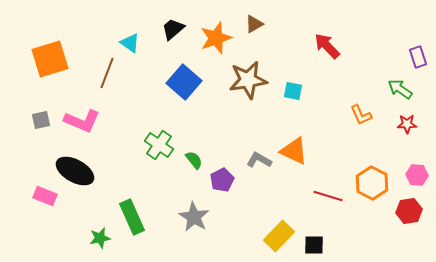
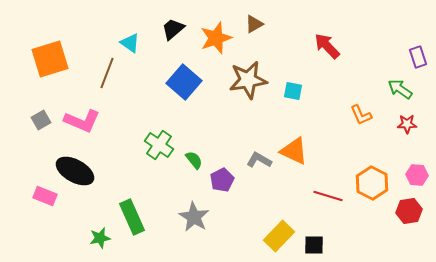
gray square: rotated 18 degrees counterclockwise
